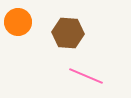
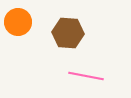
pink line: rotated 12 degrees counterclockwise
